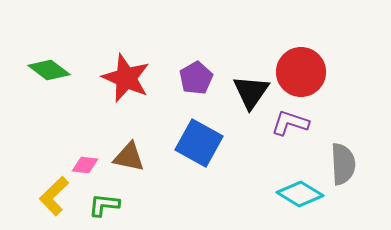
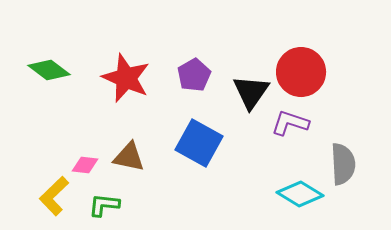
purple pentagon: moved 2 px left, 3 px up
